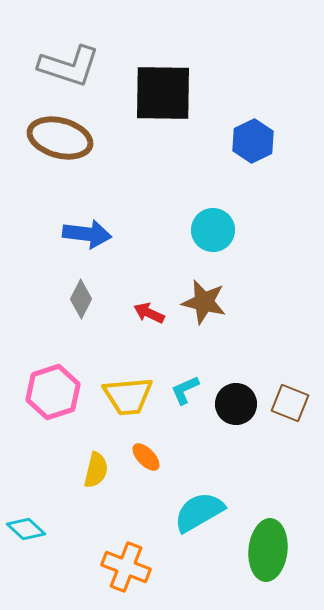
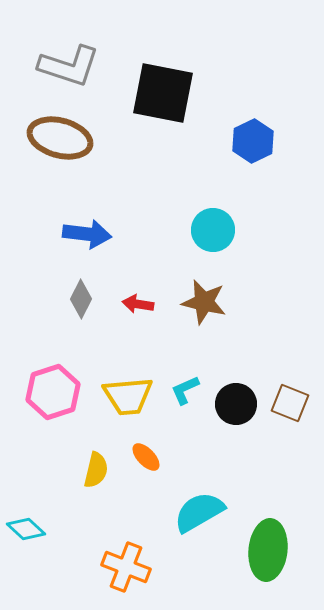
black square: rotated 10 degrees clockwise
red arrow: moved 11 px left, 9 px up; rotated 16 degrees counterclockwise
